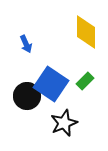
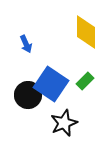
black circle: moved 1 px right, 1 px up
